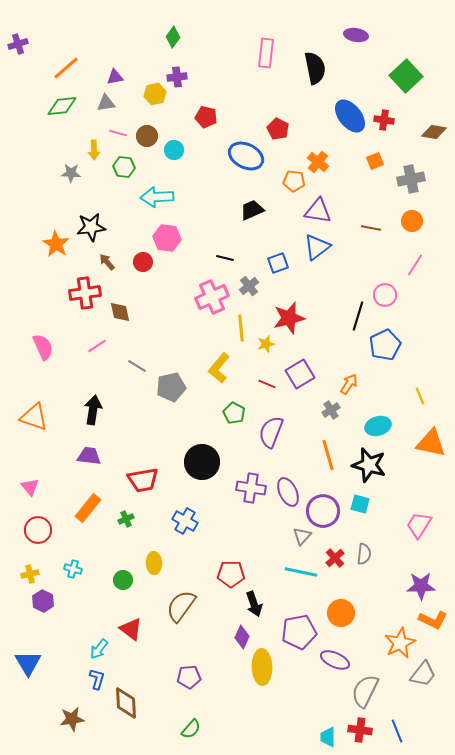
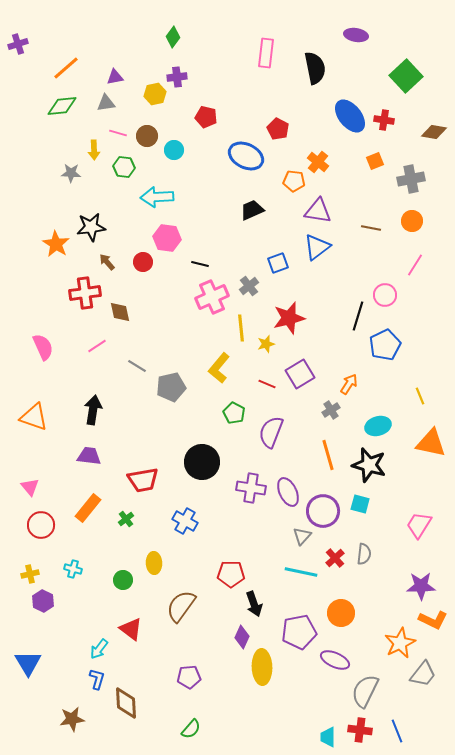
black line at (225, 258): moved 25 px left, 6 px down
green cross at (126, 519): rotated 14 degrees counterclockwise
red circle at (38, 530): moved 3 px right, 5 px up
